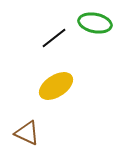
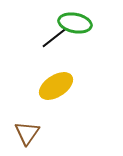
green ellipse: moved 20 px left
brown triangle: rotated 40 degrees clockwise
